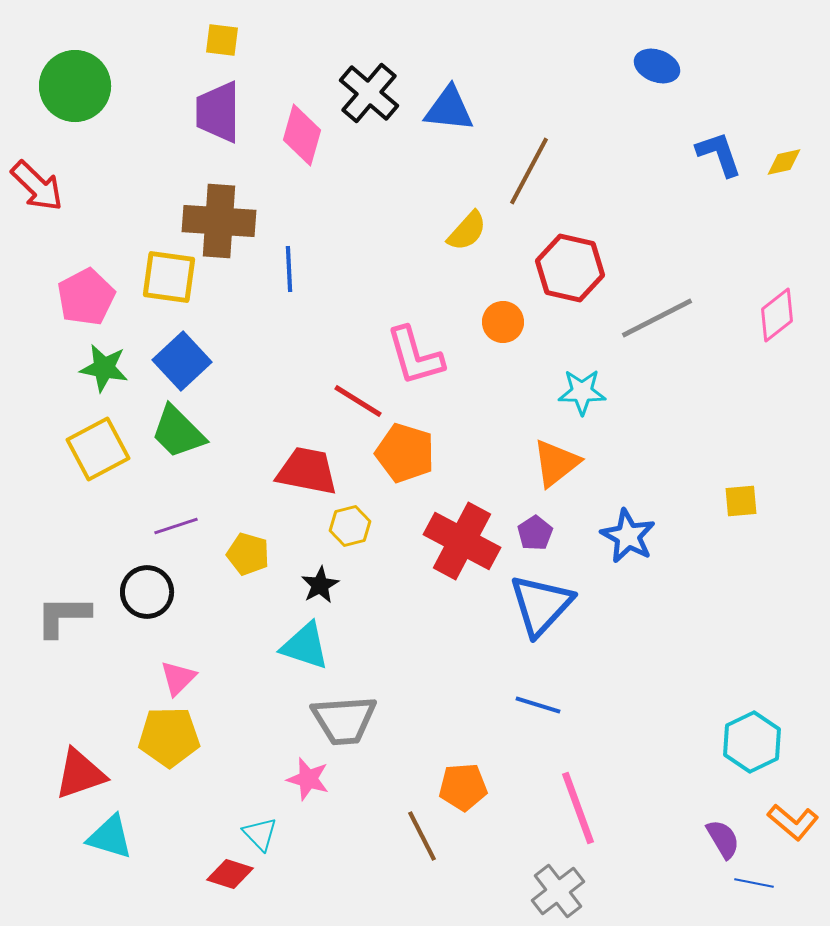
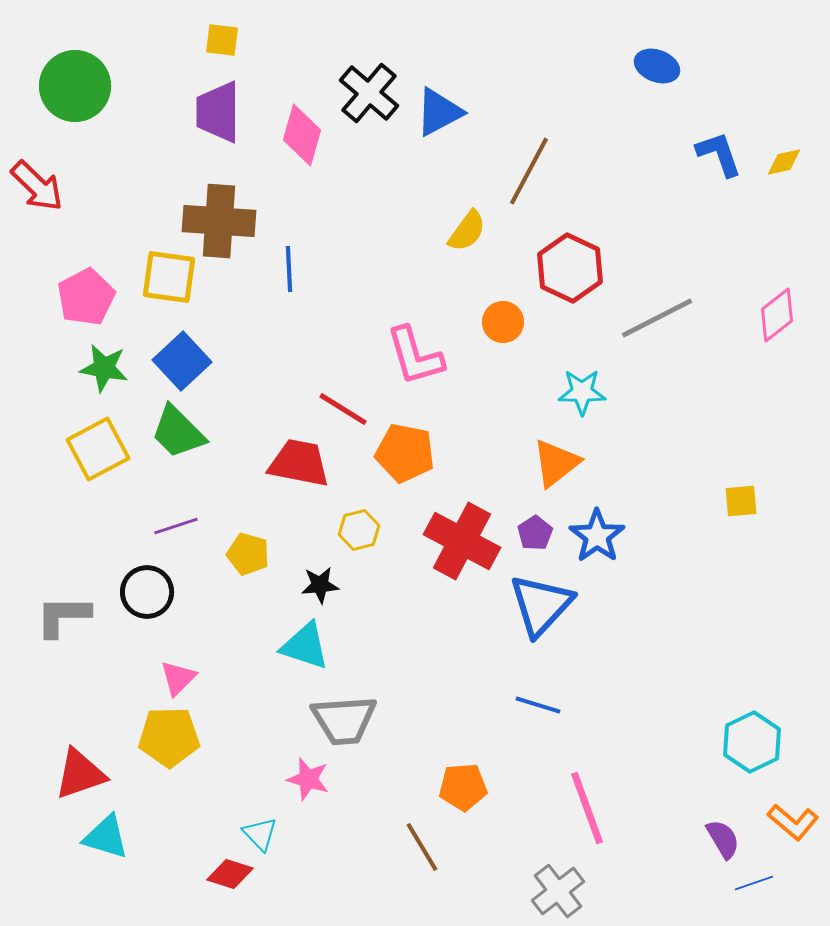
blue triangle at (449, 109): moved 10 px left, 3 px down; rotated 34 degrees counterclockwise
yellow semicircle at (467, 231): rotated 6 degrees counterclockwise
red hexagon at (570, 268): rotated 12 degrees clockwise
red line at (358, 401): moved 15 px left, 8 px down
orange pentagon at (405, 453): rotated 6 degrees counterclockwise
red trapezoid at (307, 471): moved 8 px left, 8 px up
yellow hexagon at (350, 526): moved 9 px right, 4 px down
blue star at (628, 536): moved 31 px left; rotated 8 degrees clockwise
black star at (320, 585): rotated 24 degrees clockwise
pink line at (578, 808): moved 9 px right
brown line at (422, 836): moved 11 px down; rotated 4 degrees counterclockwise
cyan triangle at (110, 837): moved 4 px left
blue line at (754, 883): rotated 30 degrees counterclockwise
